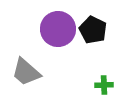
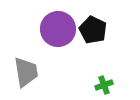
gray trapezoid: rotated 140 degrees counterclockwise
green cross: rotated 18 degrees counterclockwise
